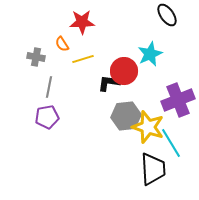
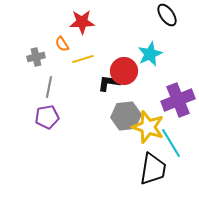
gray cross: rotated 24 degrees counterclockwise
black trapezoid: rotated 12 degrees clockwise
